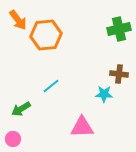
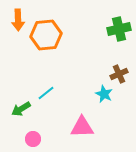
orange arrow: rotated 35 degrees clockwise
brown cross: rotated 30 degrees counterclockwise
cyan line: moved 5 px left, 7 px down
cyan star: rotated 24 degrees clockwise
pink circle: moved 20 px right
